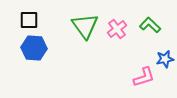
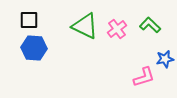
green triangle: rotated 28 degrees counterclockwise
